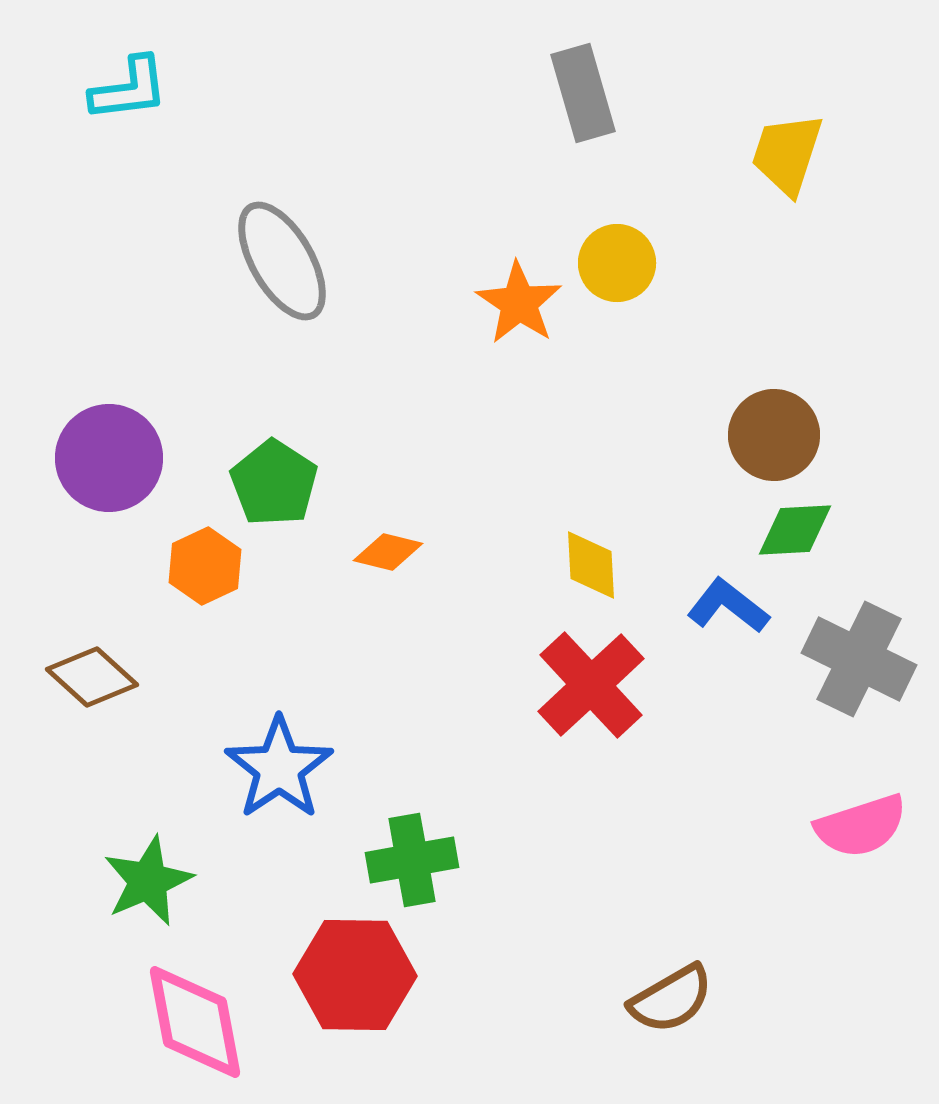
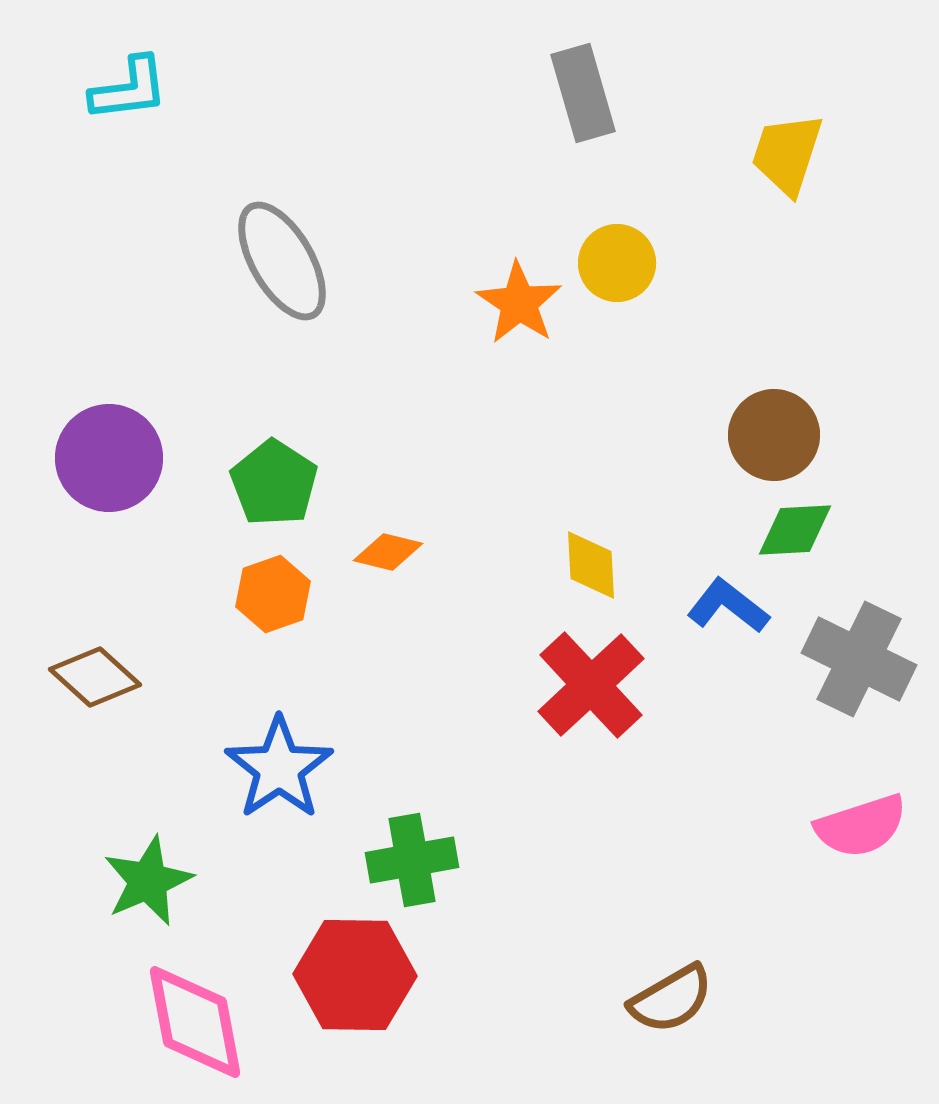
orange hexagon: moved 68 px right, 28 px down; rotated 6 degrees clockwise
brown diamond: moved 3 px right
